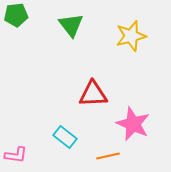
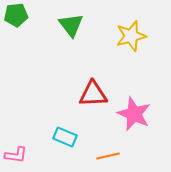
pink star: moved 1 px right, 10 px up
cyan rectangle: rotated 15 degrees counterclockwise
